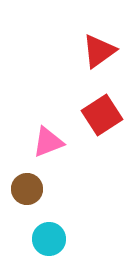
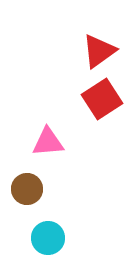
red square: moved 16 px up
pink triangle: rotated 16 degrees clockwise
cyan circle: moved 1 px left, 1 px up
